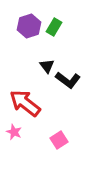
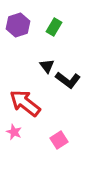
purple hexagon: moved 11 px left, 1 px up
